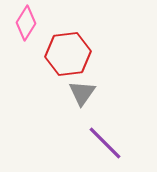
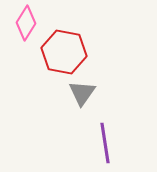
red hexagon: moved 4 px left, 2 px up; rotated 18 degrees clockwise
purple line: rotated 36 degrees clockwise
